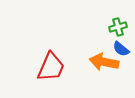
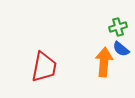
orange arrow: rotated 84 degrees clockwise
red trapezoid: moved 7 px left; rotated 12 degrees counterclockwise
